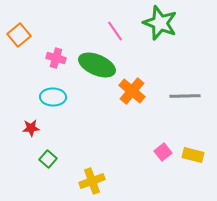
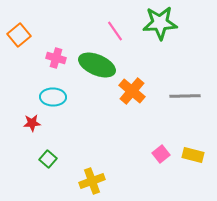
green star: rotated 24 degrees counterclockwise
red star: moved 1 px right, 5 px up
pink square: moved 2 px left, 2 px down
